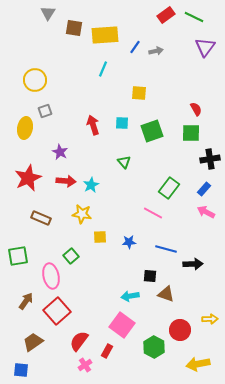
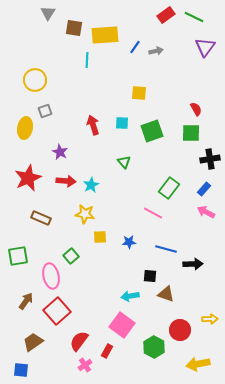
cyan line at (103, 69): moved 16 px left, 9 px up; rotated 21 degrees counterclockwise
yellow star at (82, 214): moved 3 px right
